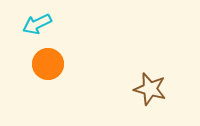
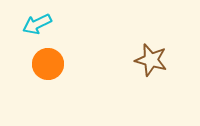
brown star: moved 1 px right, 29 px up
